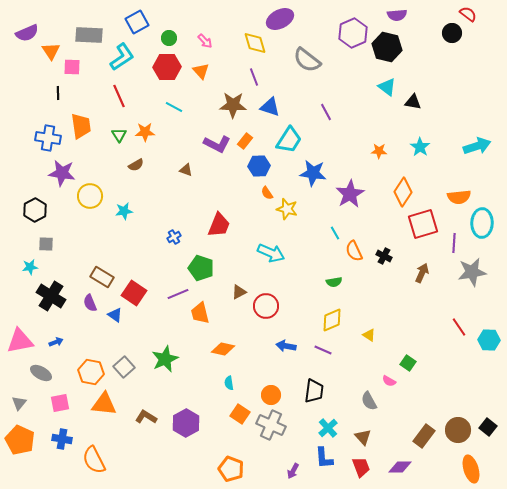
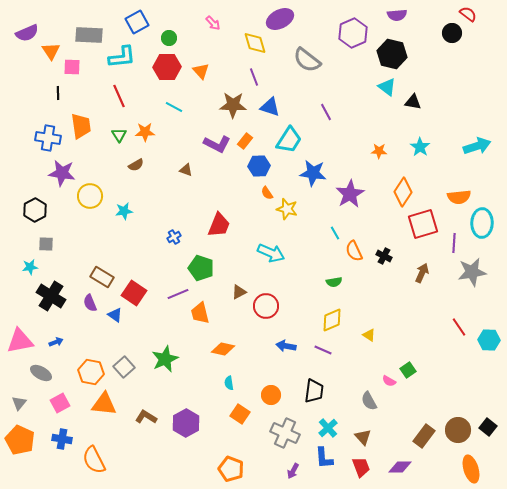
pink arrow at (205, 41): moved 8 px right, 18 px up
black hexagon at (387, 47): moved 5 px right, 7 px down
cyan L-shape at (122, 57): rotated 28 degrees clockwise
green square at (408, 363): moved 7 px down; rotated 21 degrees clockwise
pink square at (60, 403): rotated 18 degrees counterclockwise
gray cross at (271, 425): moved 14 px right, 8 px down
